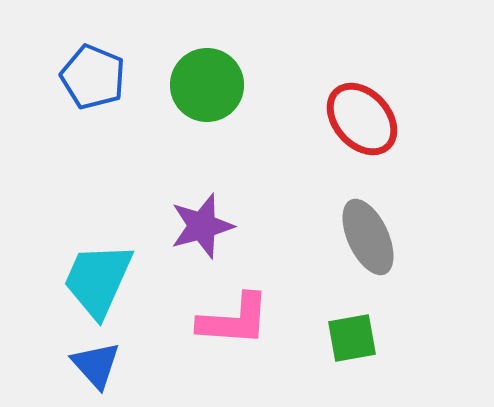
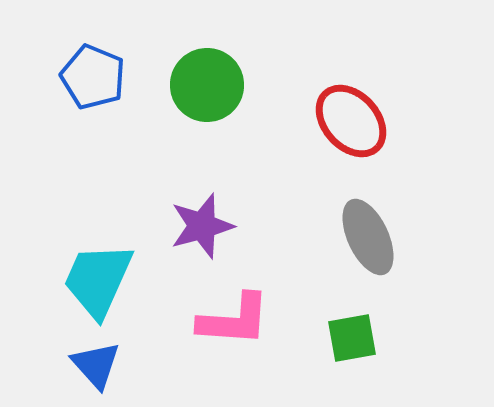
red ellipse: moved 11 px left, 2 px down
